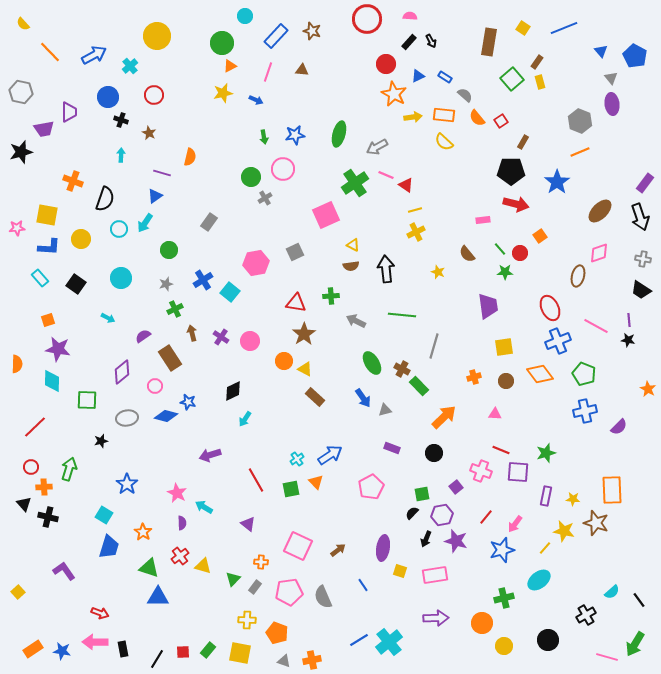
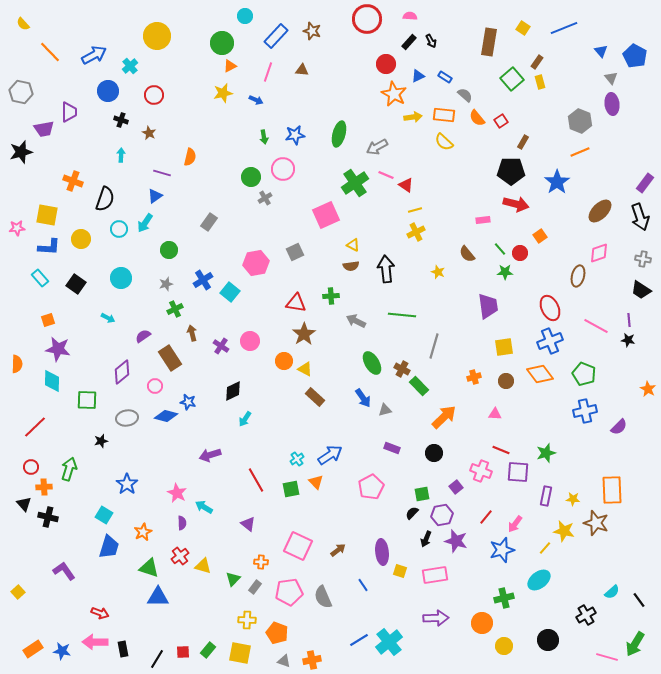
blue circle at (108, 97): moved 6 px up
purple cross at (221, 337): moved 9 px down
blue cross at (558, 341): moved 8 px left
orange star at (143, 532): rotated 12 degrees clockwise
purple ellipse at (383, 548): moved 1 px left, 4 px down; rotated 15 degrees counterclockwise
